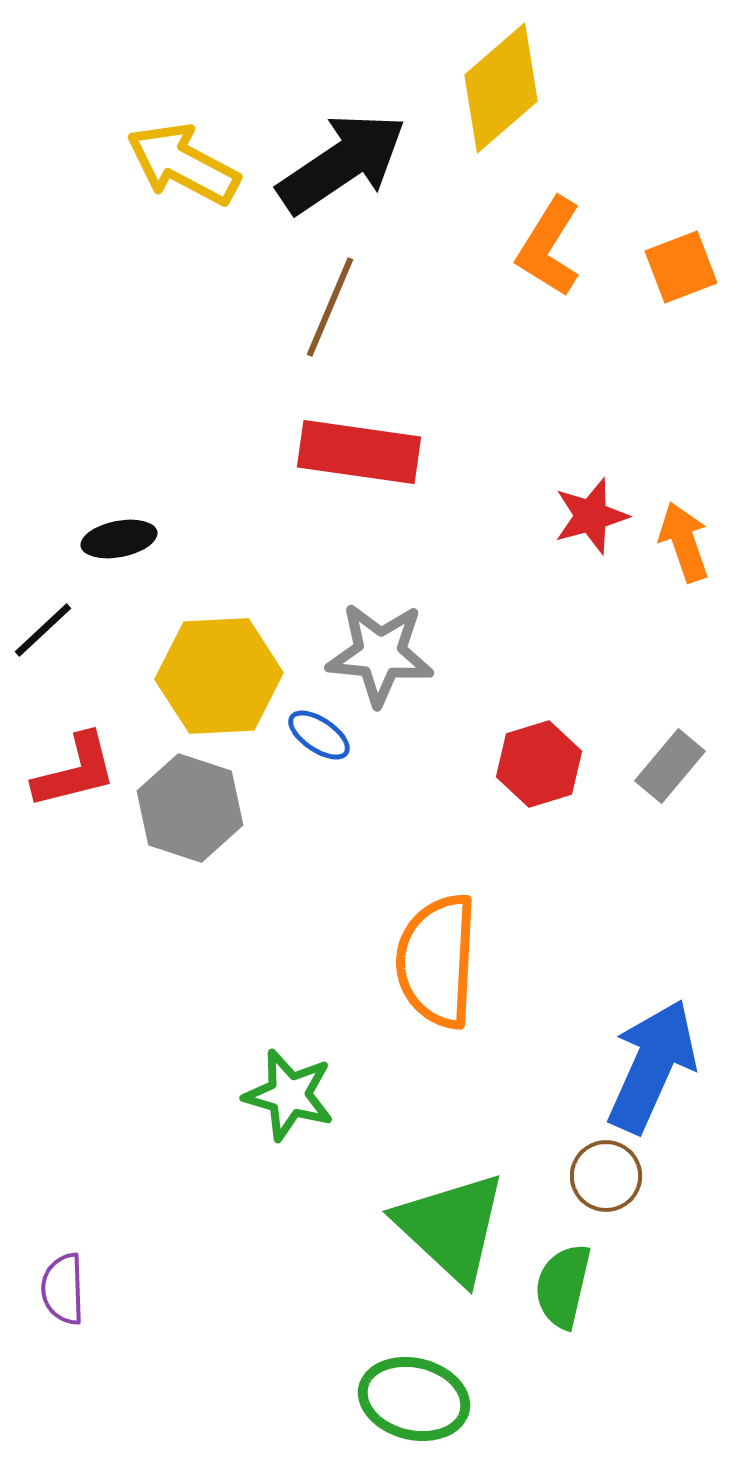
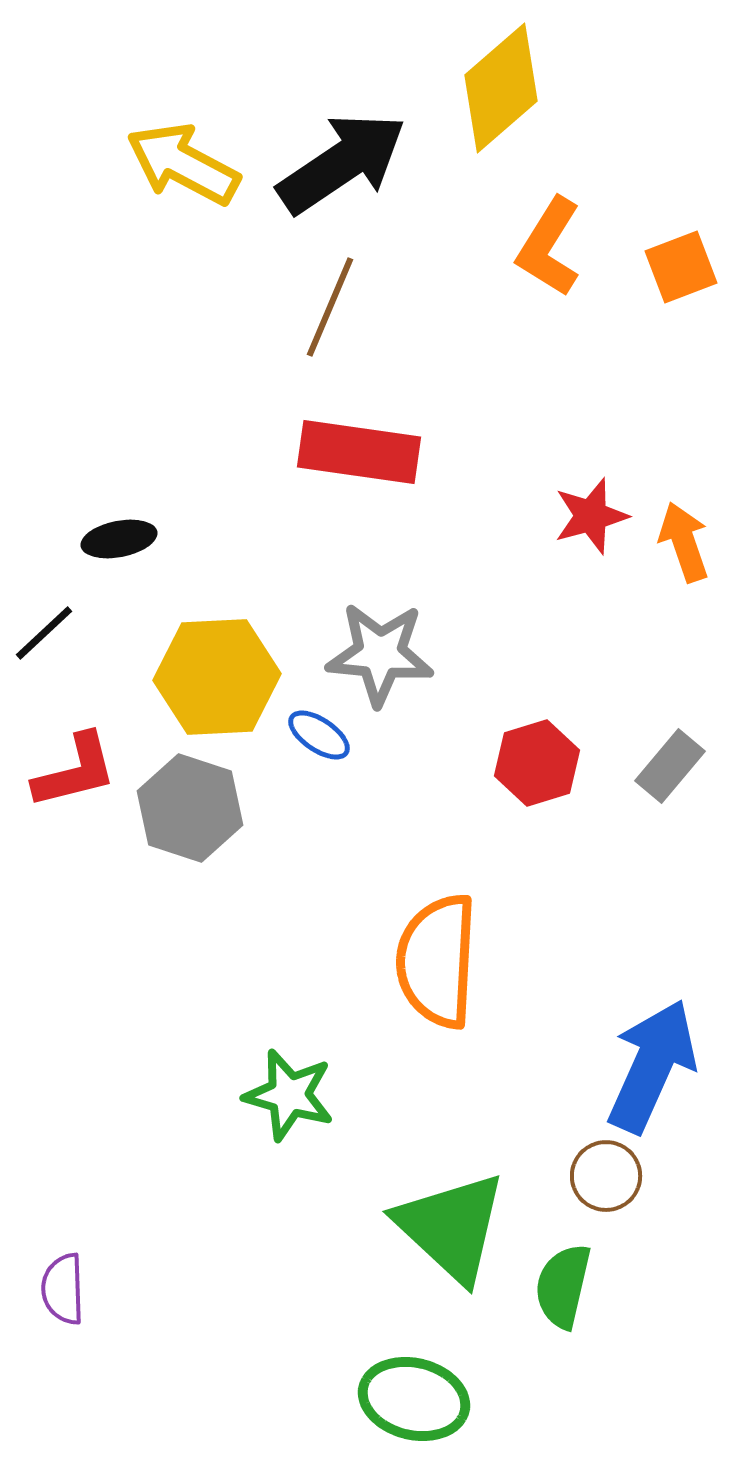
black line: moved 1 px right, 3 px down
yellow hexagon: moved 2 px left, 1 px down
red hexagon: moved 2 px left, 1 px up
